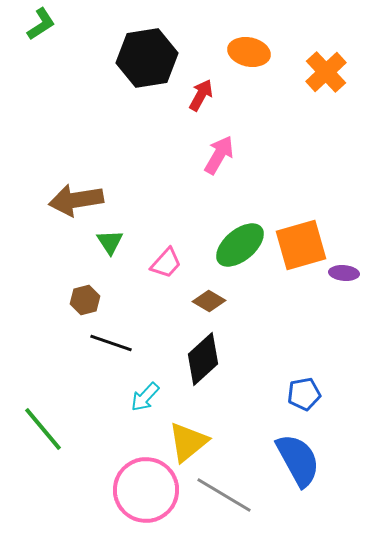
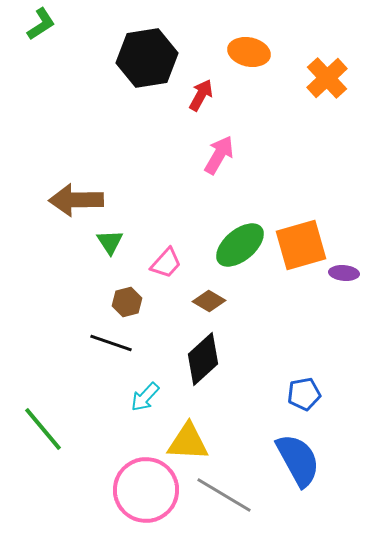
orange cross: moved 1 px right, 6 px down
brown arrow: rotated 8 degrees clockwise
brown hexagon: moved 42 px right, 2 px down
yellow triangle: rotated 42 degrees clockwise
